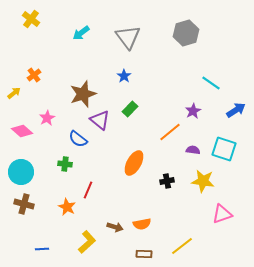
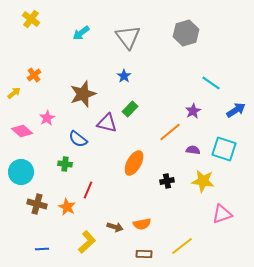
purple triangle: moved 7 px right, 3 px down; rotated 25 degrees counterclockwise
brown cross: moved 13 px right
